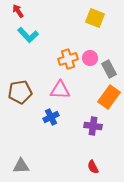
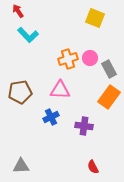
purple cross: moved 9 px left
